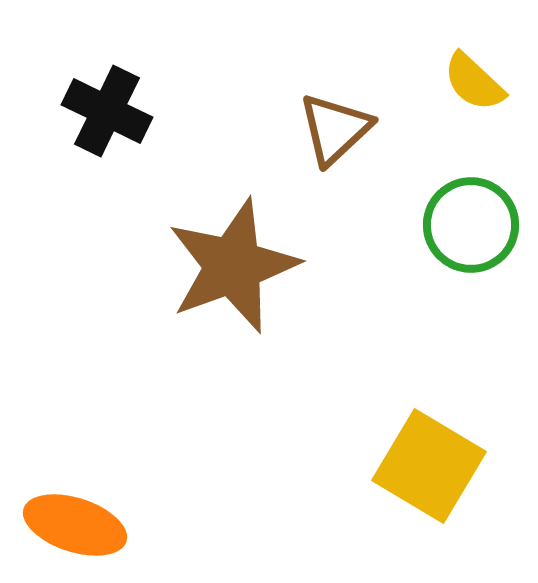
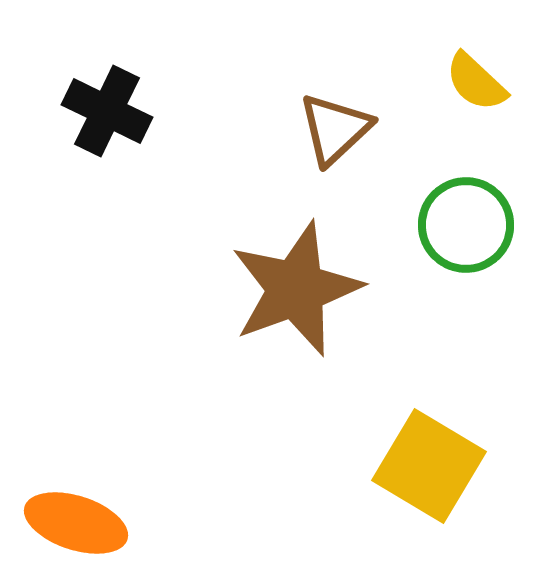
yellow semicircle: moved 2 px right
green circle: moved 5 px left
brown star: moved 63 px right, 23 px down
orange ellipse: moved 1 px right, 2 px up
